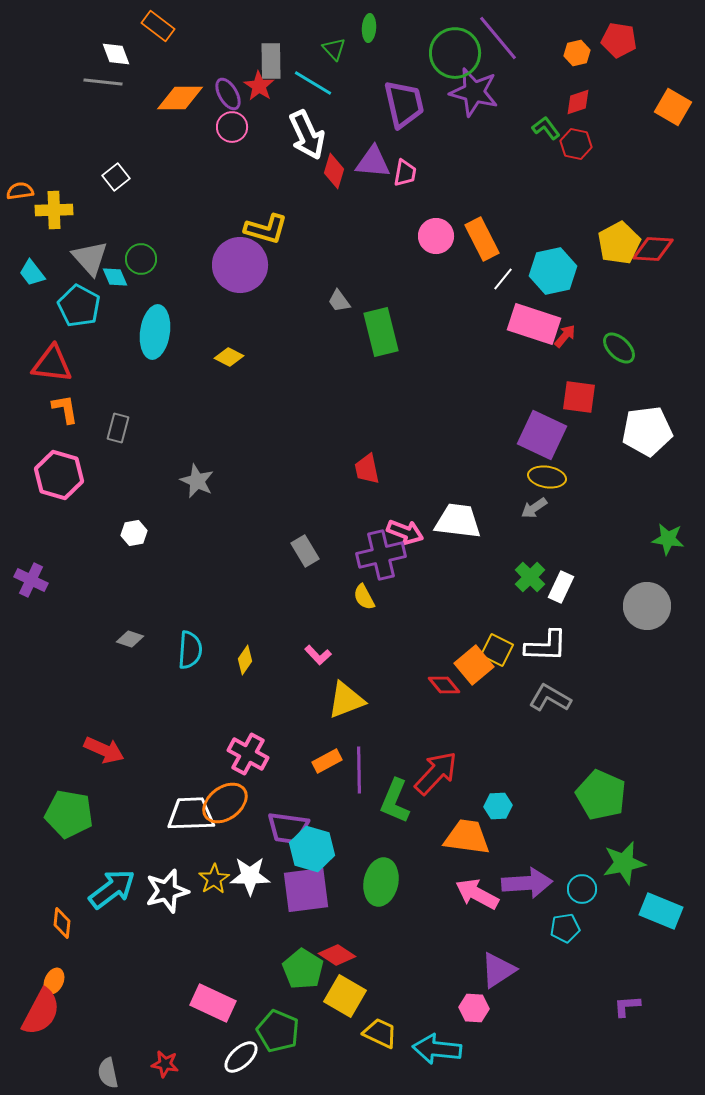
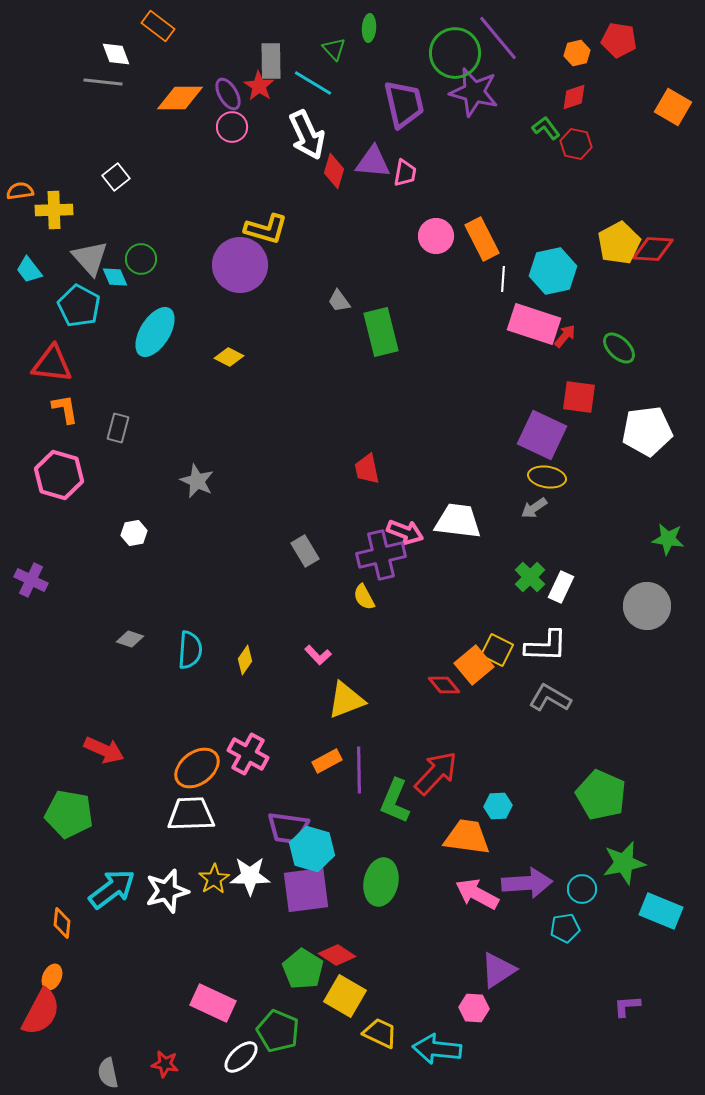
red diamond at (578, 102): moved 4 px left, 5 px up
cyan trapezoid at (32, 273): moved 3 px left, 3 px up
white line at (503, 279): rotated 35 degrees counterclockwise
cyan ellipse at (155, 332): rotated 24 degrees clockwise
orange ellipse at (225, 803): moved 28 px left, 35 px up
orange ellipse at (54, 981): moved 2 px left, 4 px up
